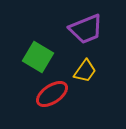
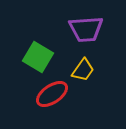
purple trapezoid: rotated 18 degrees clockwise
yellow trapezoid: moved 2 px left, 1 px up
